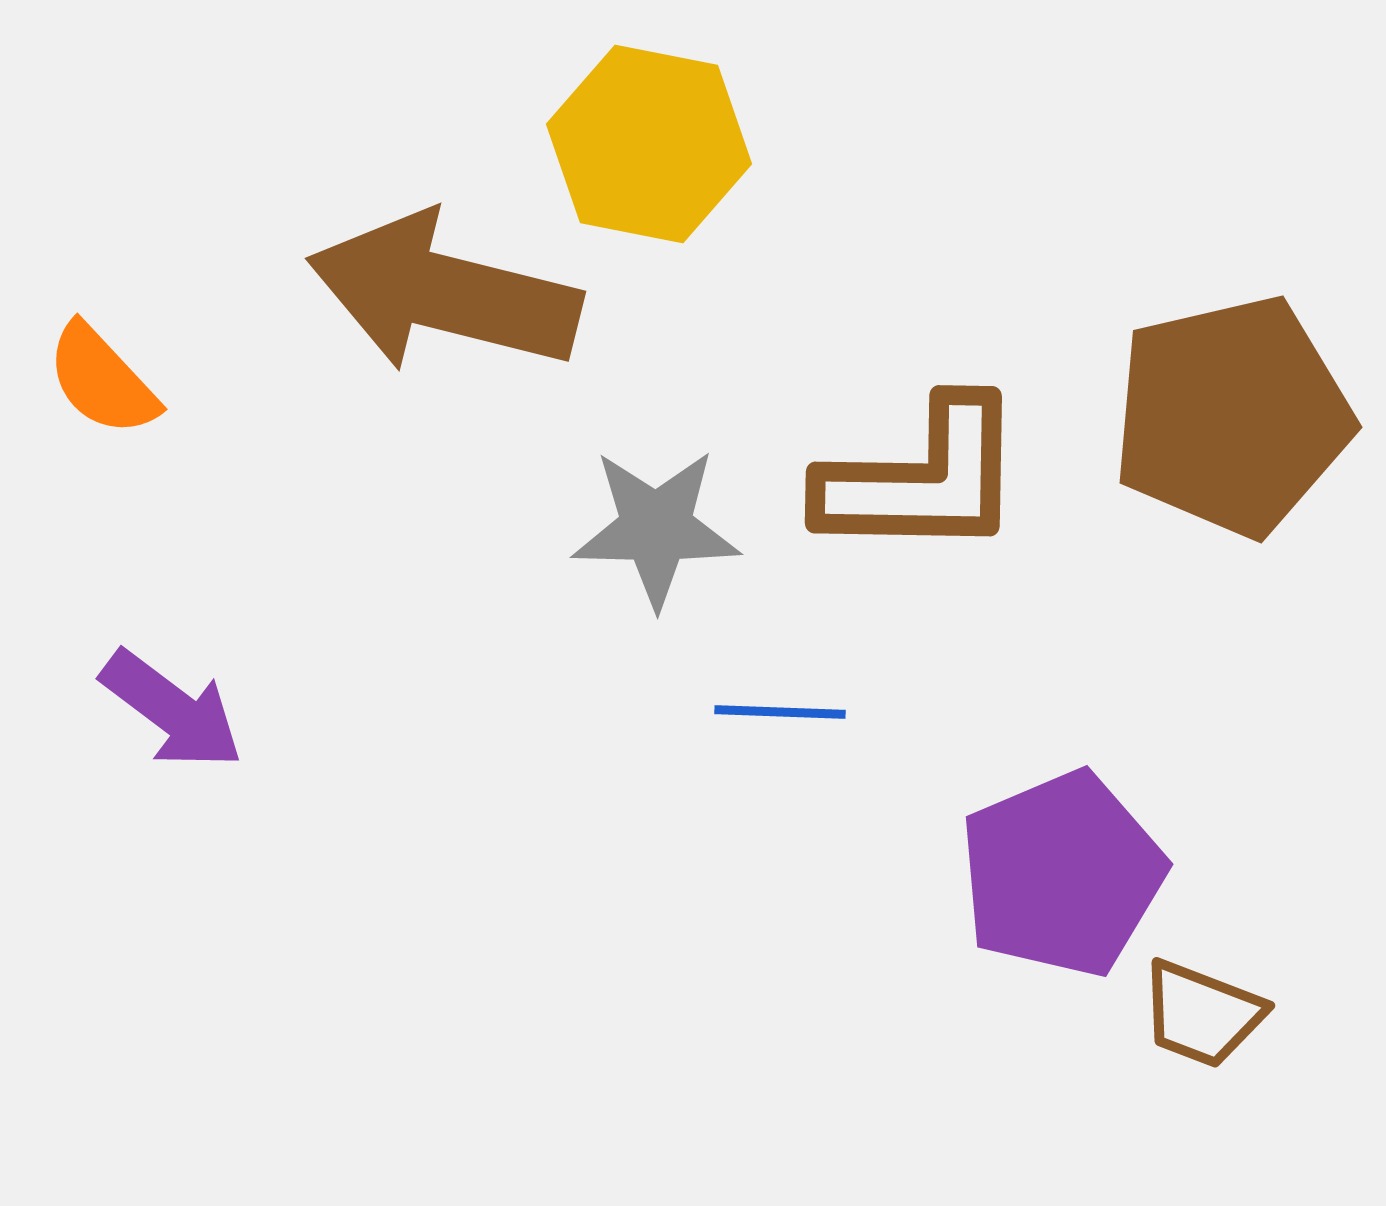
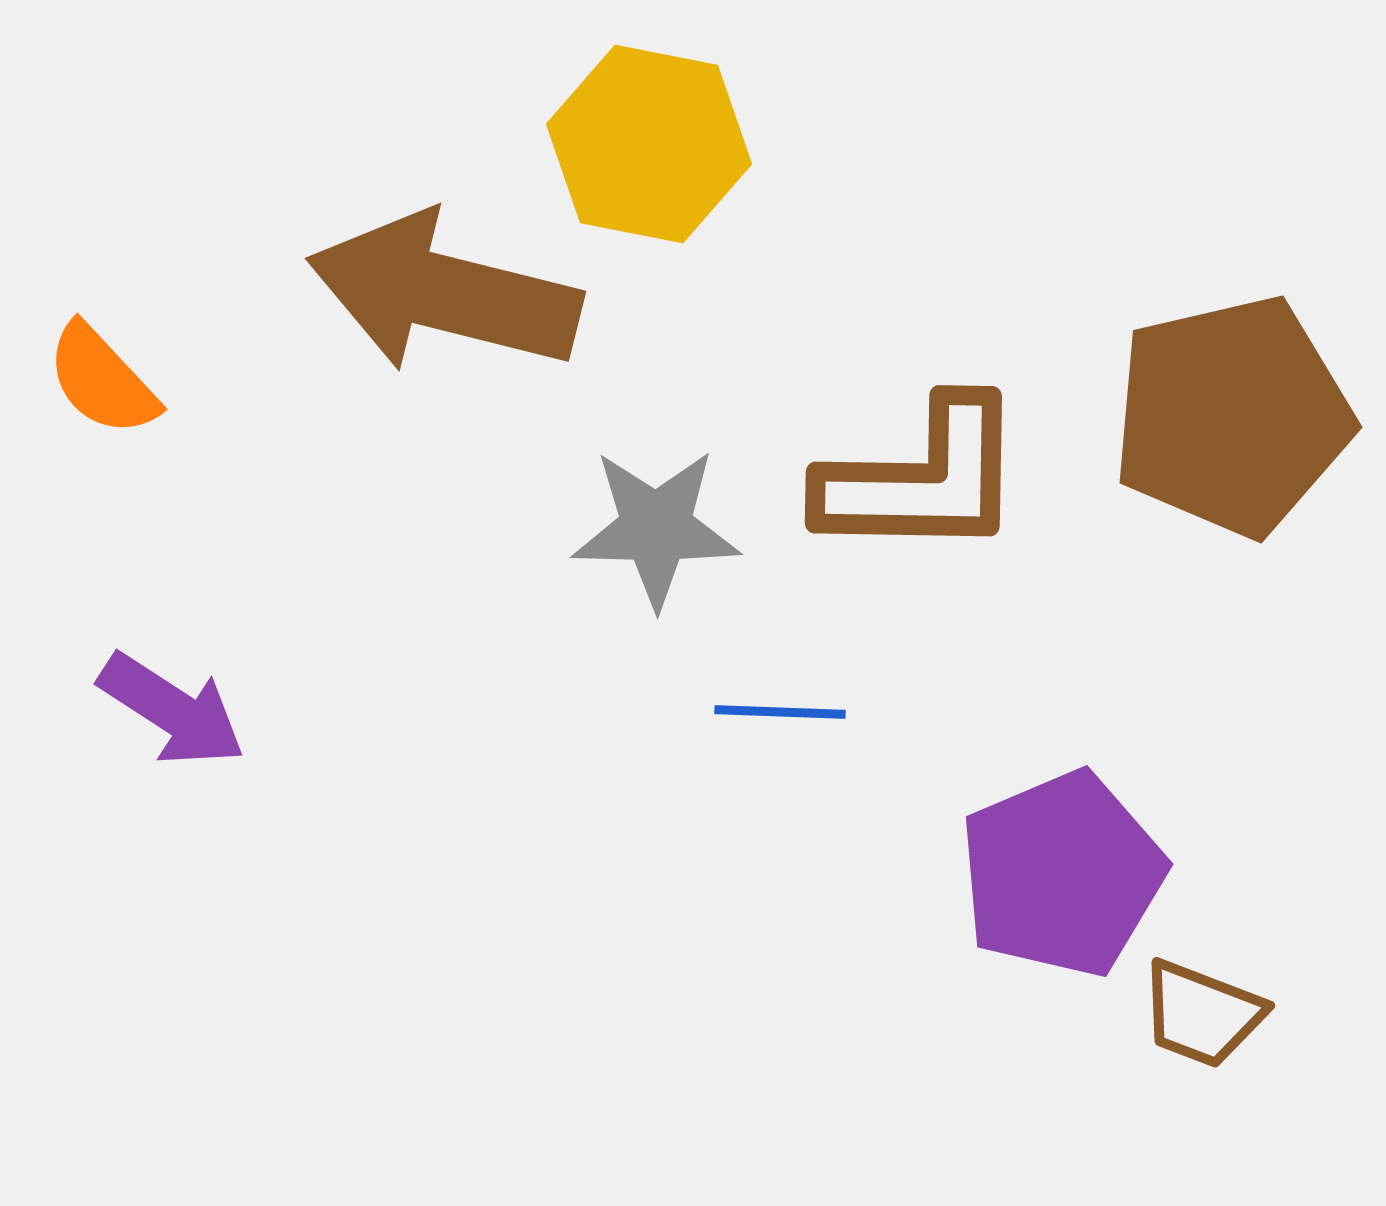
purple arrow: rotated 4 degrees counterclockwise
